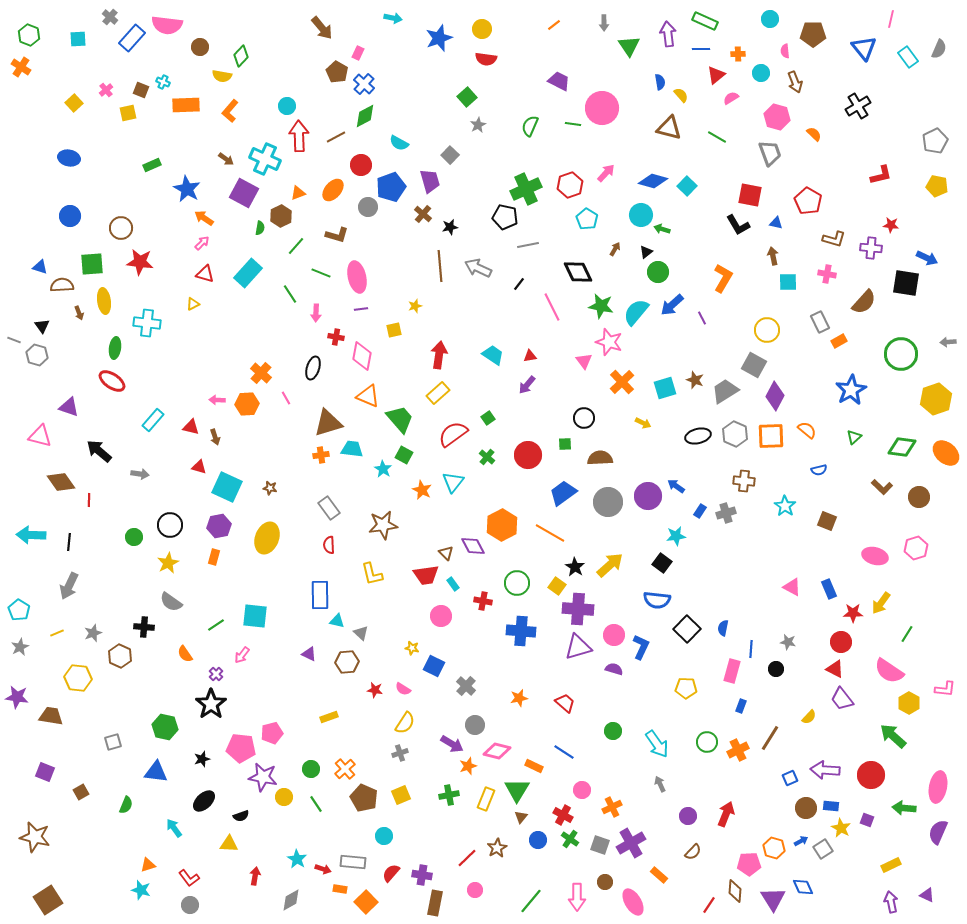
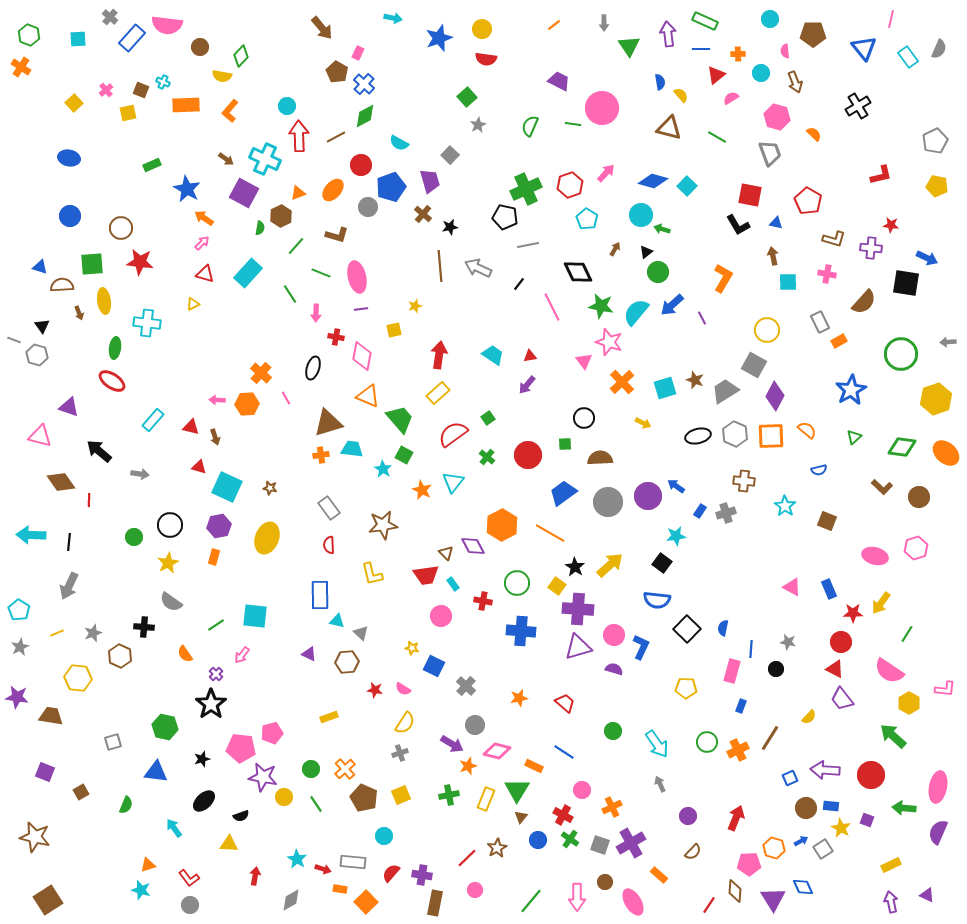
red arrow at (726, 814): moved 10 px right, 4 px down
